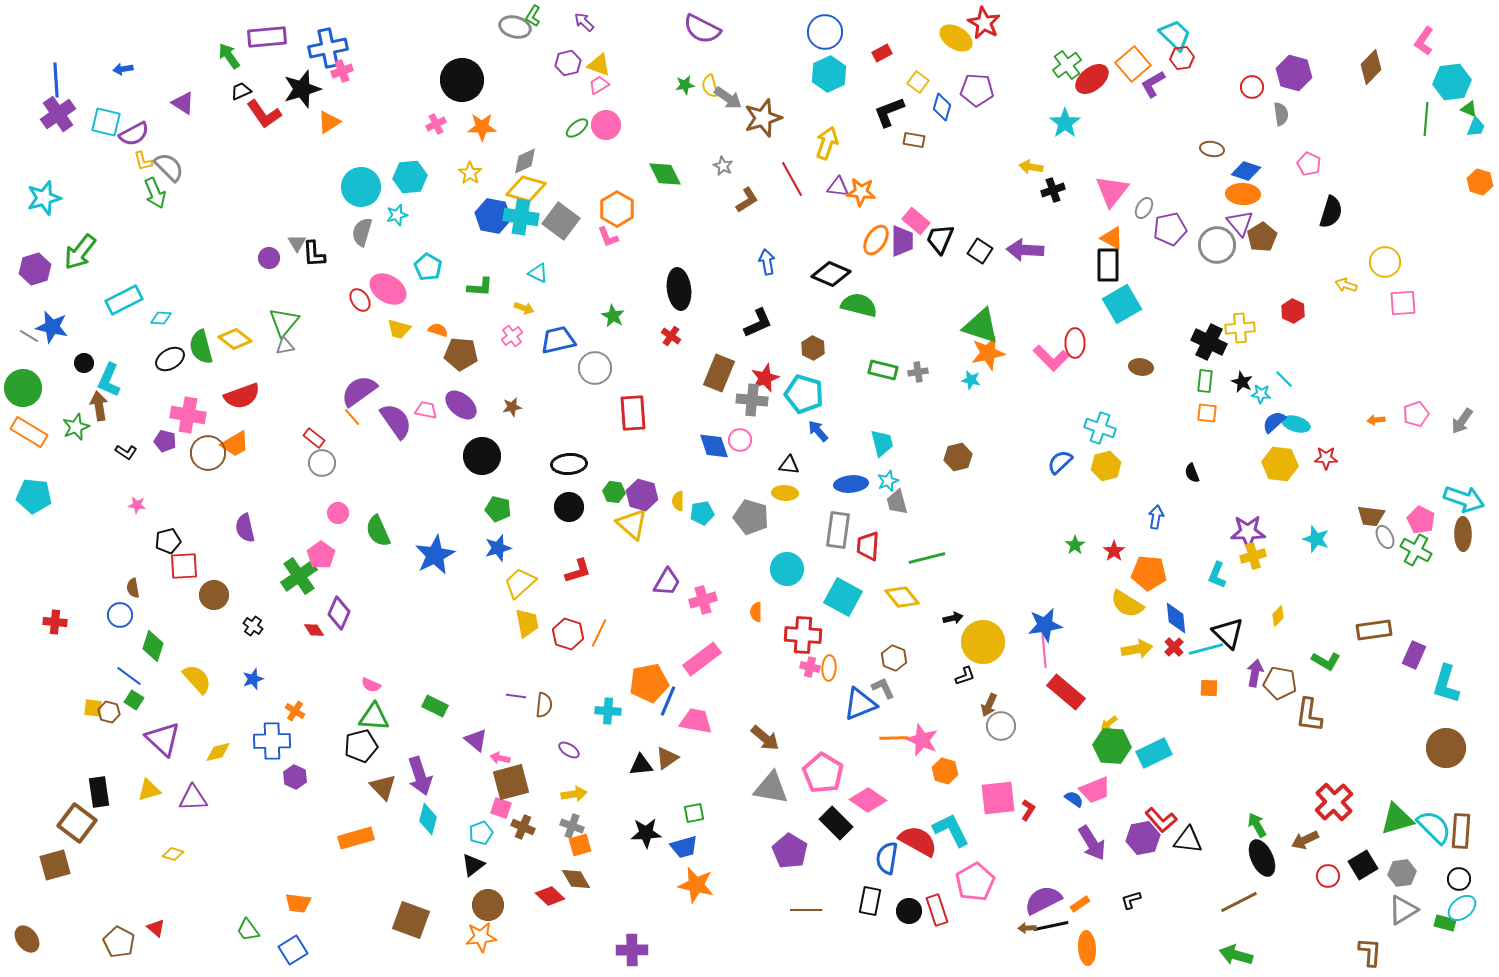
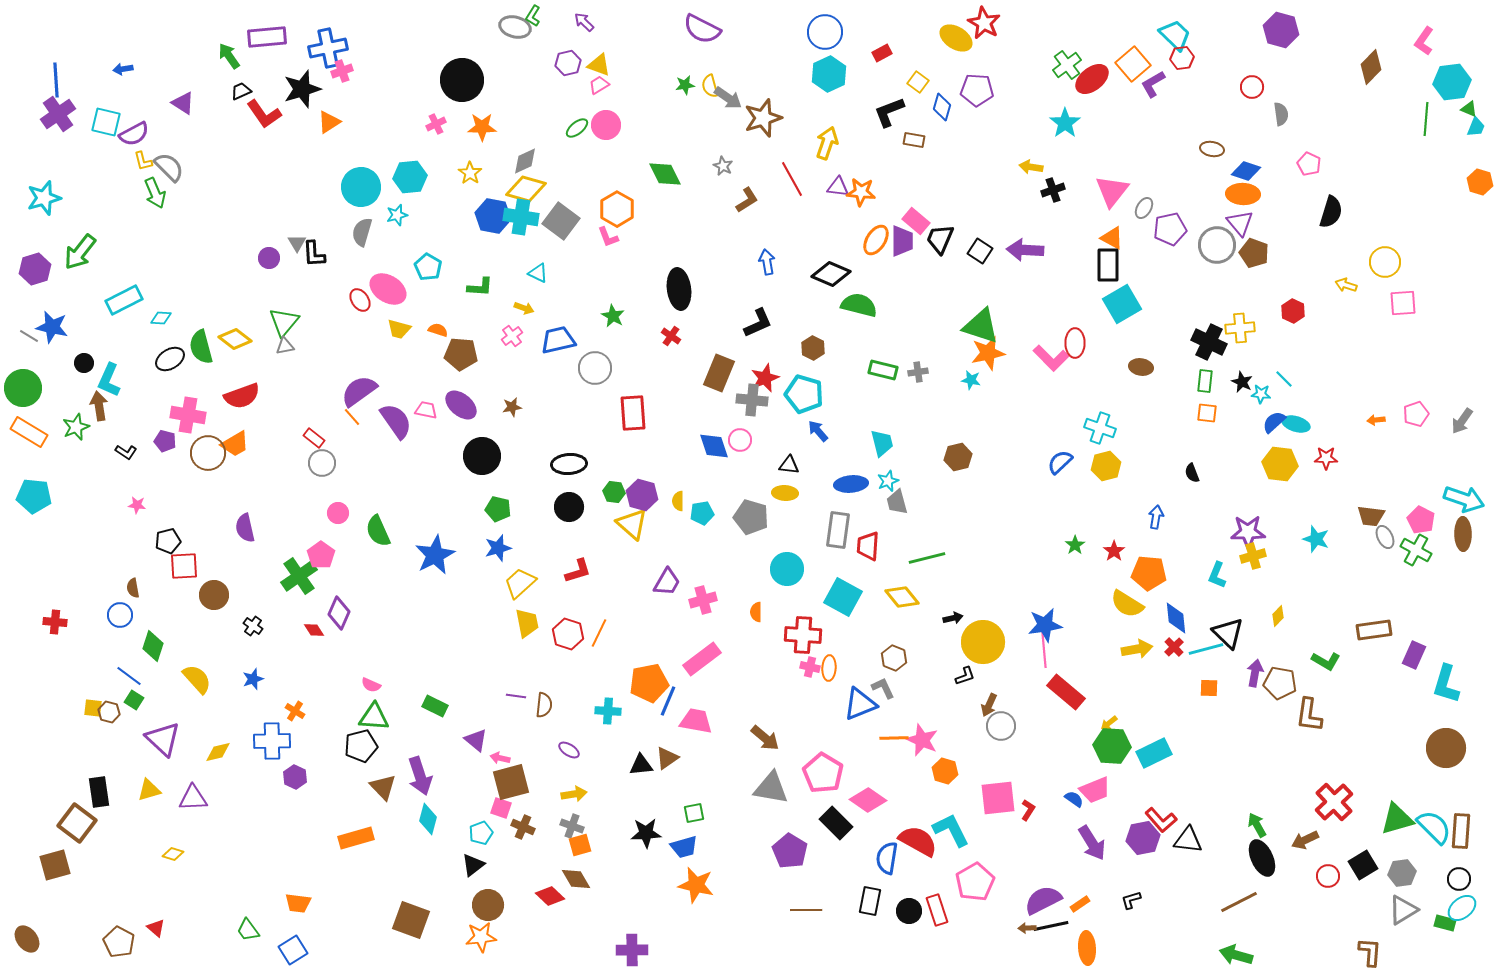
purple hexagon at (1294, 73): moved 13 px left, 43 px up
brown pentagon at (1262, 237): moved 8 px left, 16 px down; rotated 20 degrees counterclockwise
